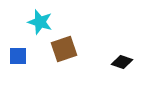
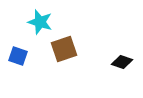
blue square: rotated 18 degrees clockwise
